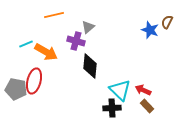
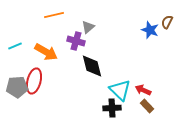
cyan line: moved 11 px left, 2 px down
black diamond: moved 2 px right; rotated 20 degrees counterclockwise
gray pentagon: moved 1 px right, 2 px up; rotated 15 degrees counterclockwise
